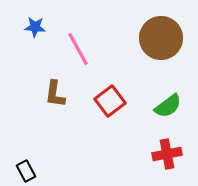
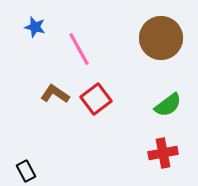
blue star: rotated 10 degrees clockwise
pink line: moved 1 px right
brown L-shape: rotated 116 degrees clockwise
red square: moved 14 px left, 2 px up
green semicircle: moved 1 px up
red cross: moved 4 px left, 1 px up
